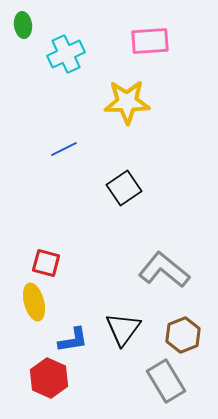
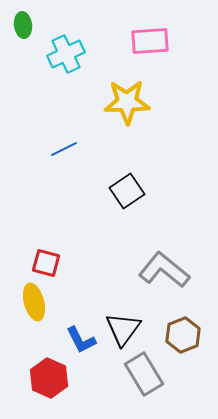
black square: moved 3 px right, 3 px down
blue L-shape: moved 8 px right; rotated 72 degrees clockwise
gray rectangle: moved 22 px left, 7 px up
